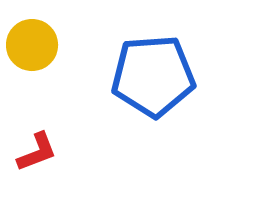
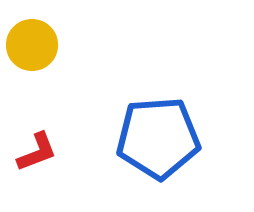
blue pentagon: moved 5 px right, 62 px down
